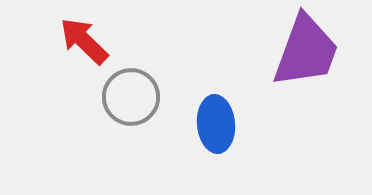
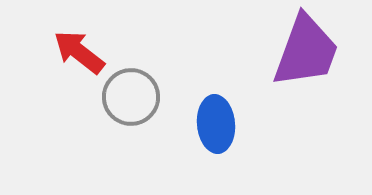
red arrow: moved 5 px left, 11 px down; rotated 6 degrees counterclockwise
